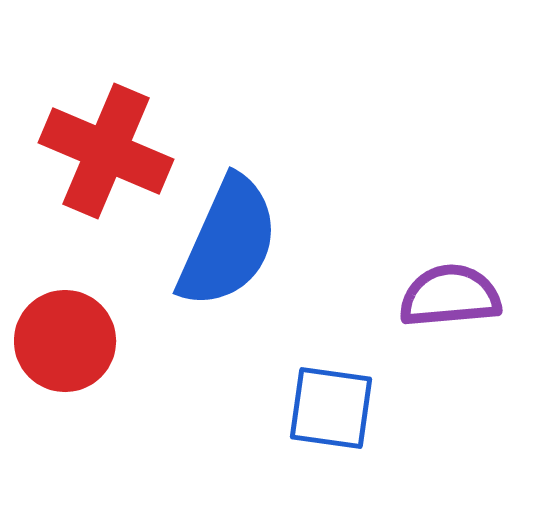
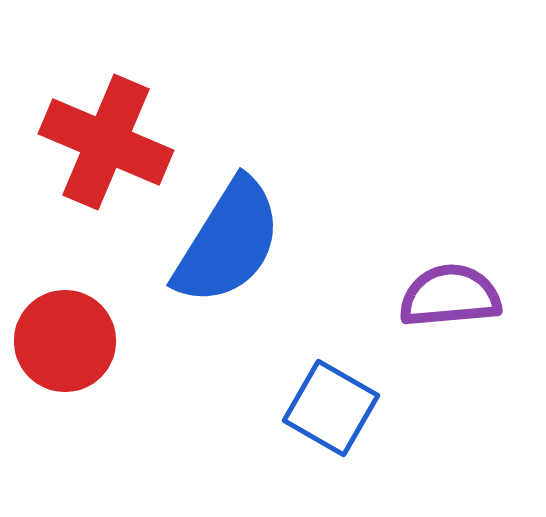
red cross: moved 9 px up
blue semicircle: rotated 8 degrees clockwise
blue square: rotated 22 degrees clockwise
